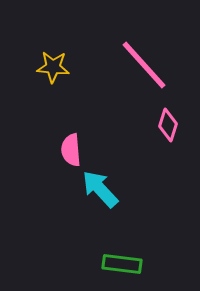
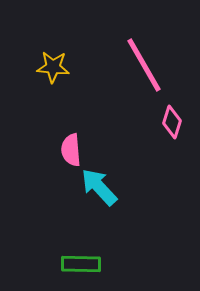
pink line: rotated 12 degrees clockwise
pink diamond: moved 4 px right, 3 px up
cyan arrow: moved 1 px left, 2 px up
green rectangle: moved 41 px left; rotated 6 degrees counterclockwise
